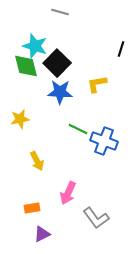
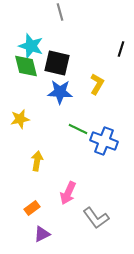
gray line: rotated 60 degrees clockwise
cyan star: moved 4 px left
black square: rotated 32 degrees counterclockwise
yellow L-shape: rotated 130 degrees clockwise
yellow arrow: rotated 144 degrees counterclockwise
orange rectangle: rotated 28 degrees counterclockwise
